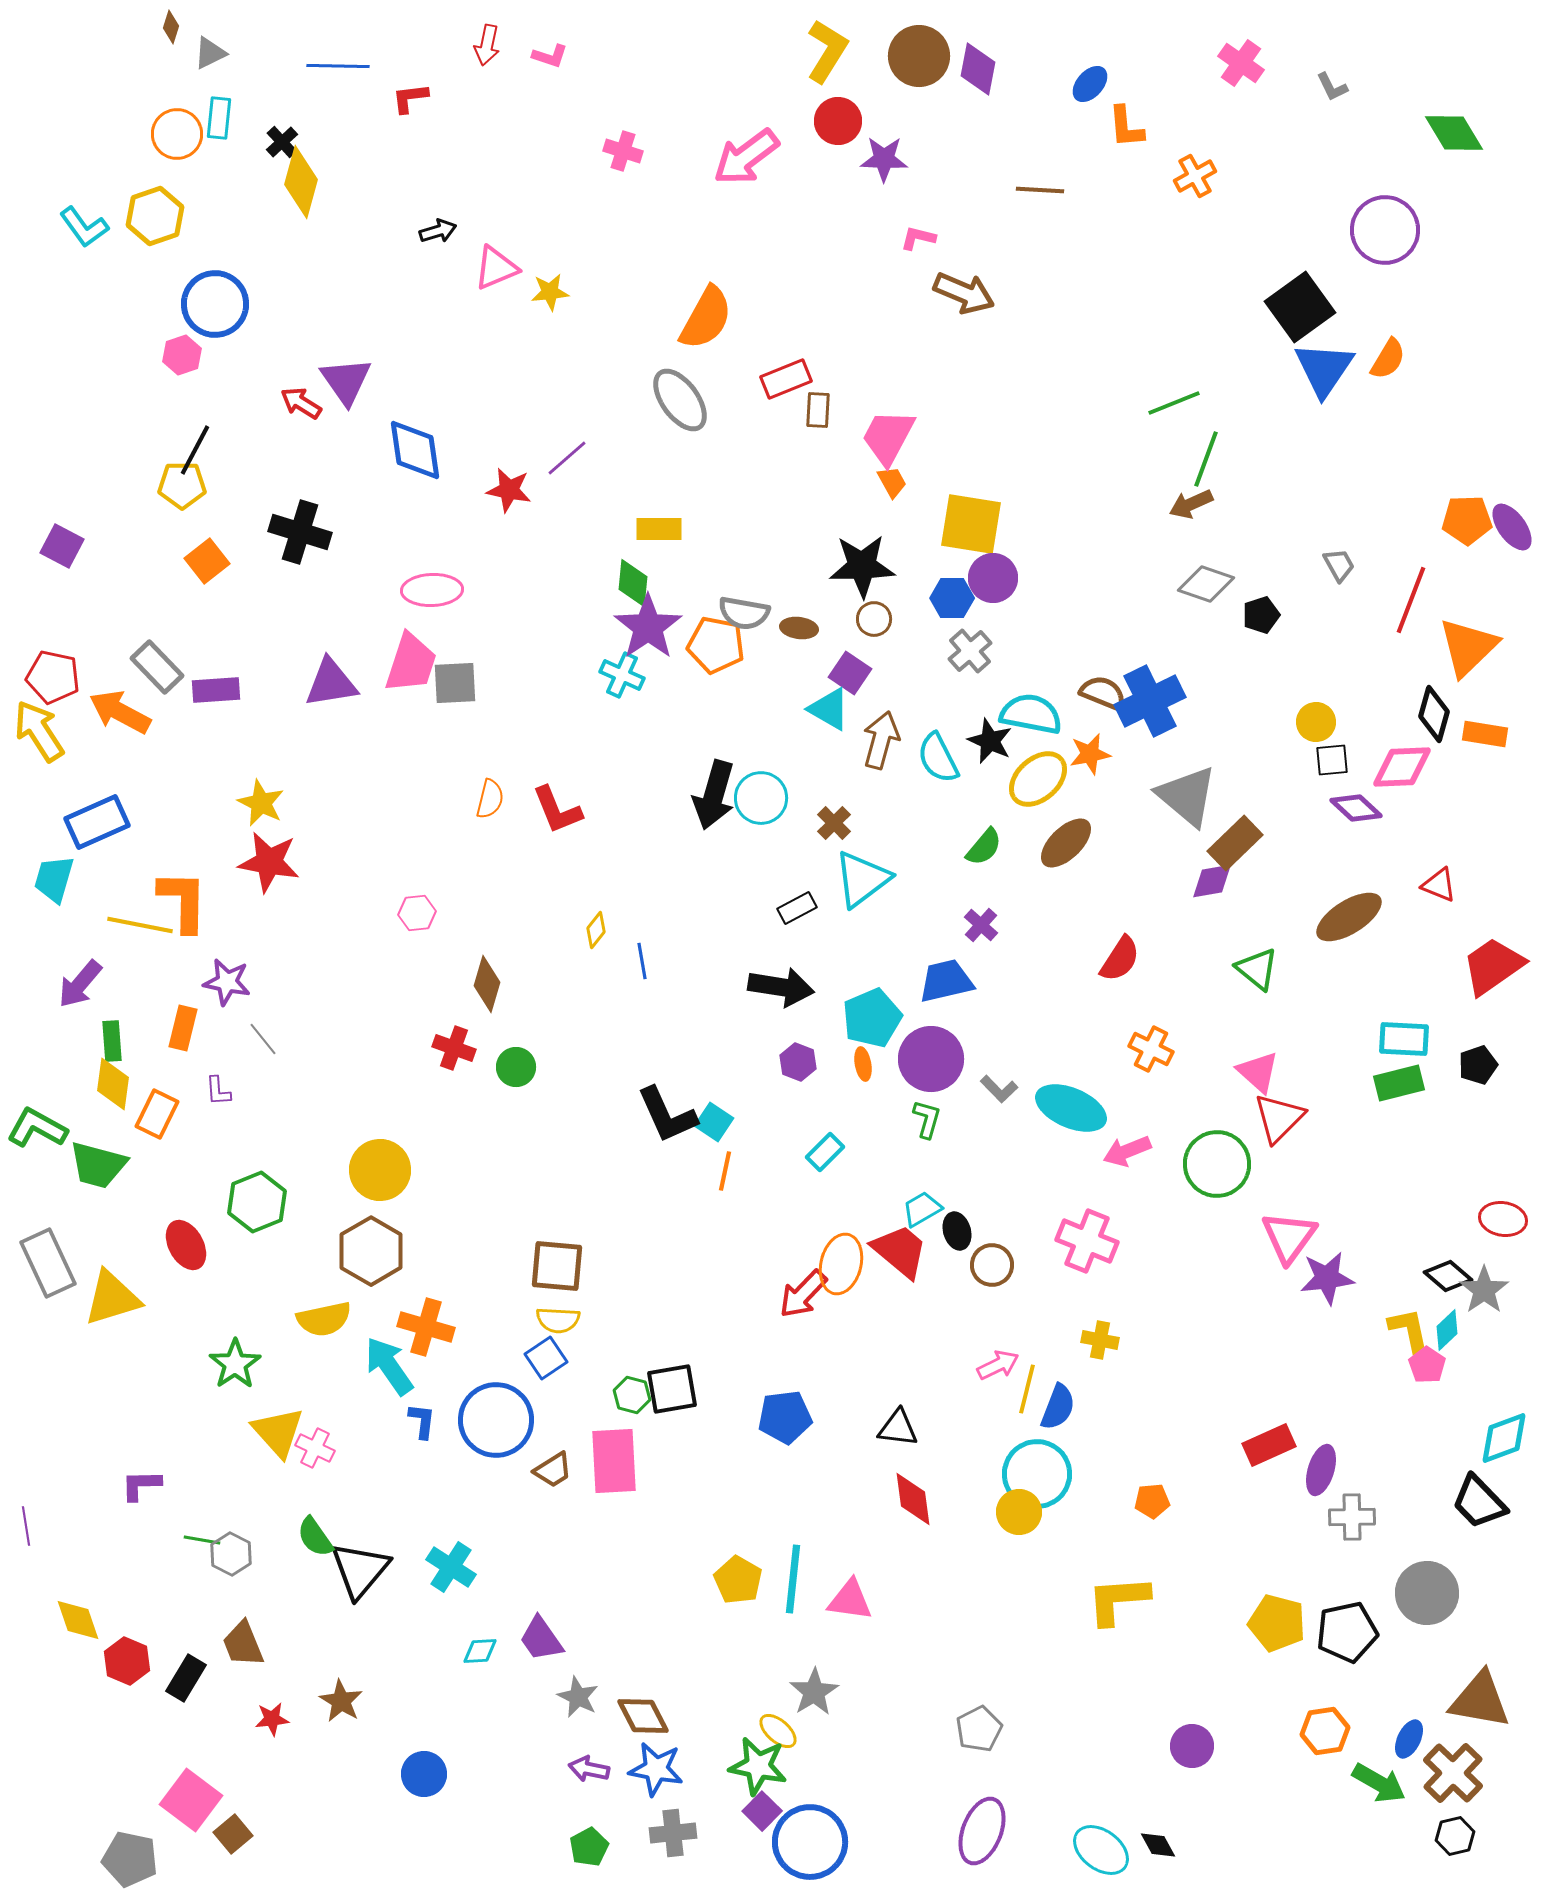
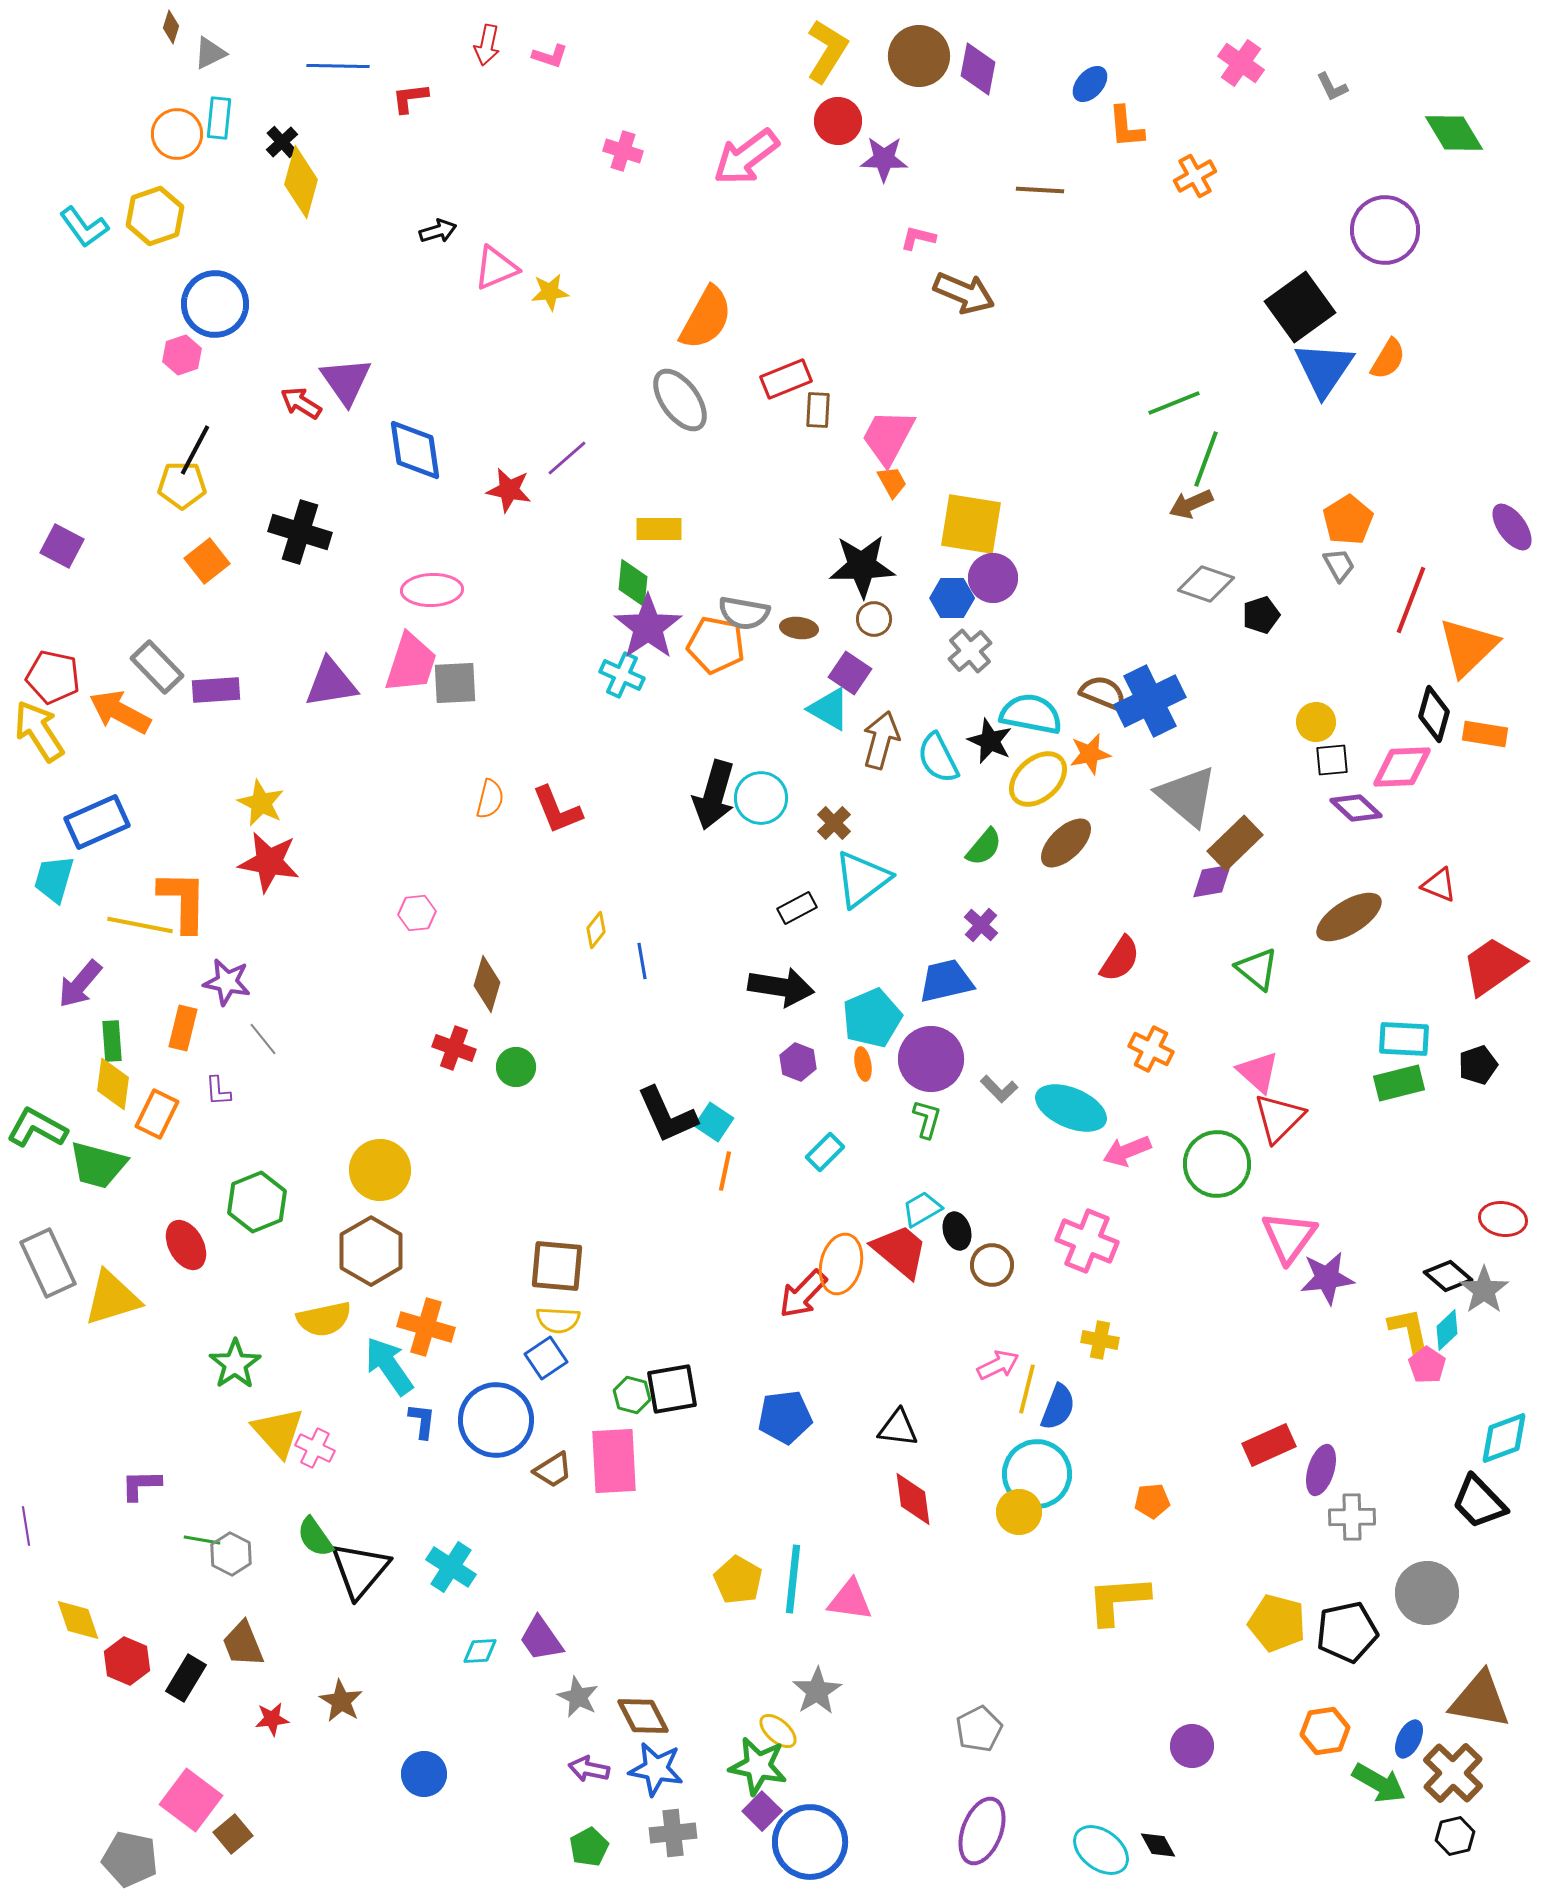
orange pentagon at (1467, 520): moved 119 px left; rotated 30 degrees counterclockwise
gray star at (814, 1692): moved 3 px right, 1 px up
